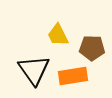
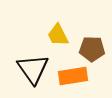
brown pentagon: moved 1 px down
black triangle: moved 1 px left, 1 px up
